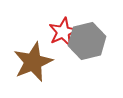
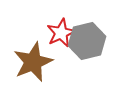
red star: moved 2 px left, 1 px down
